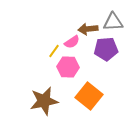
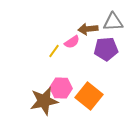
pink hexagon: moved 7 px left, 21 px down
